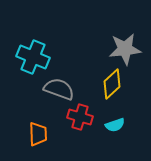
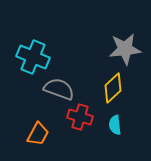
yellow diamond: moved 1 px right, 4 px down
cyan semicircle: rotated 102 degrees clockwise
orange trapezoid: rotated 30 degrees clockwise
